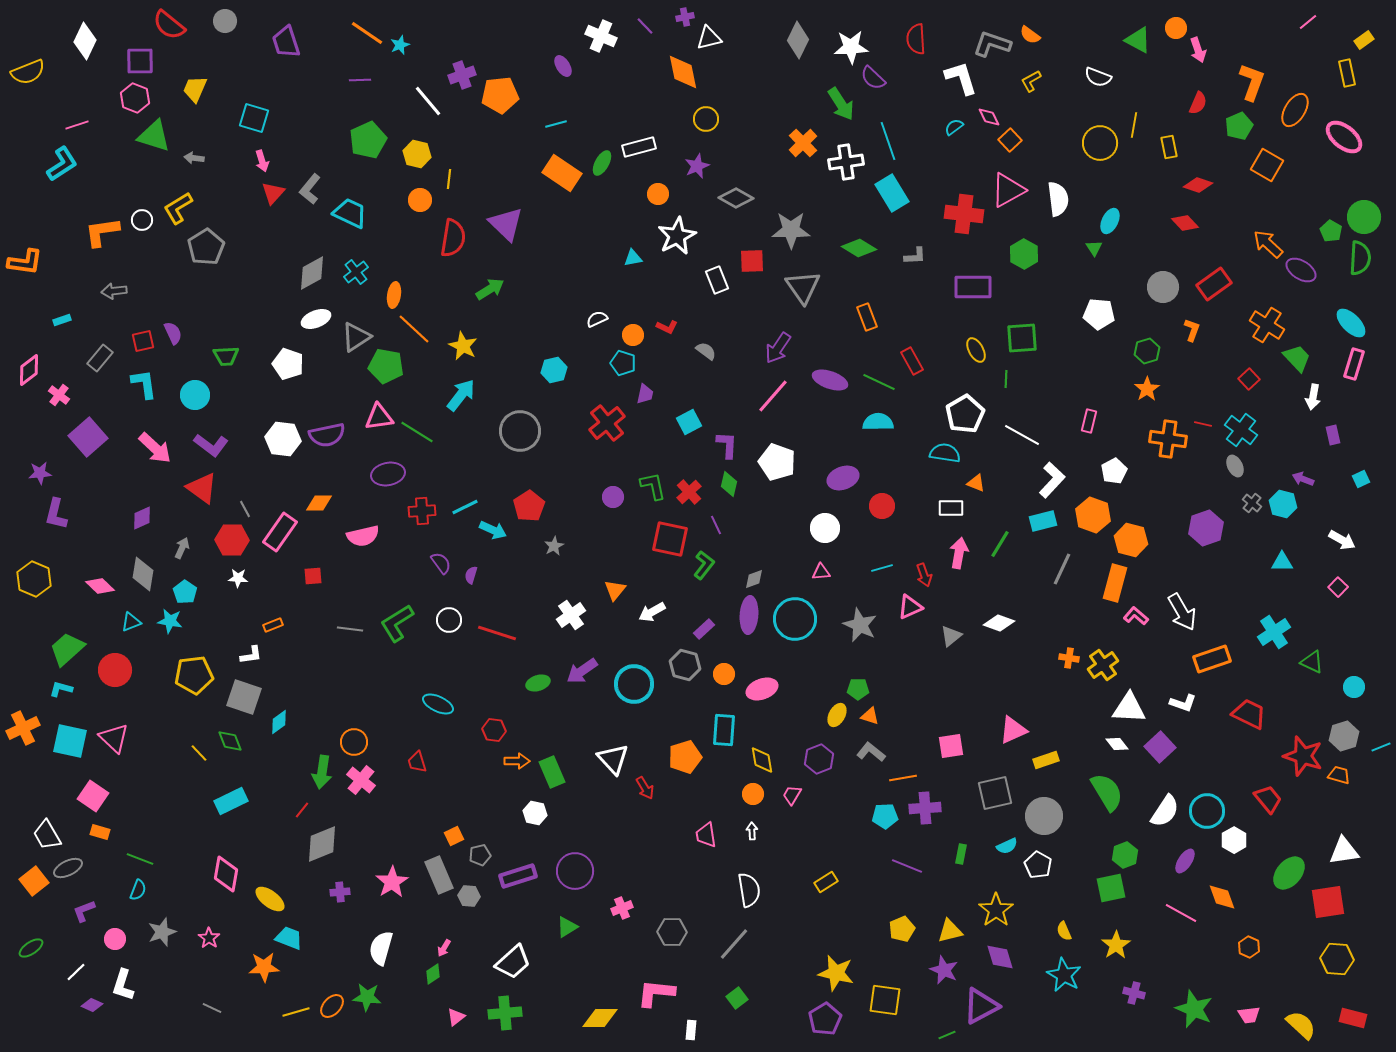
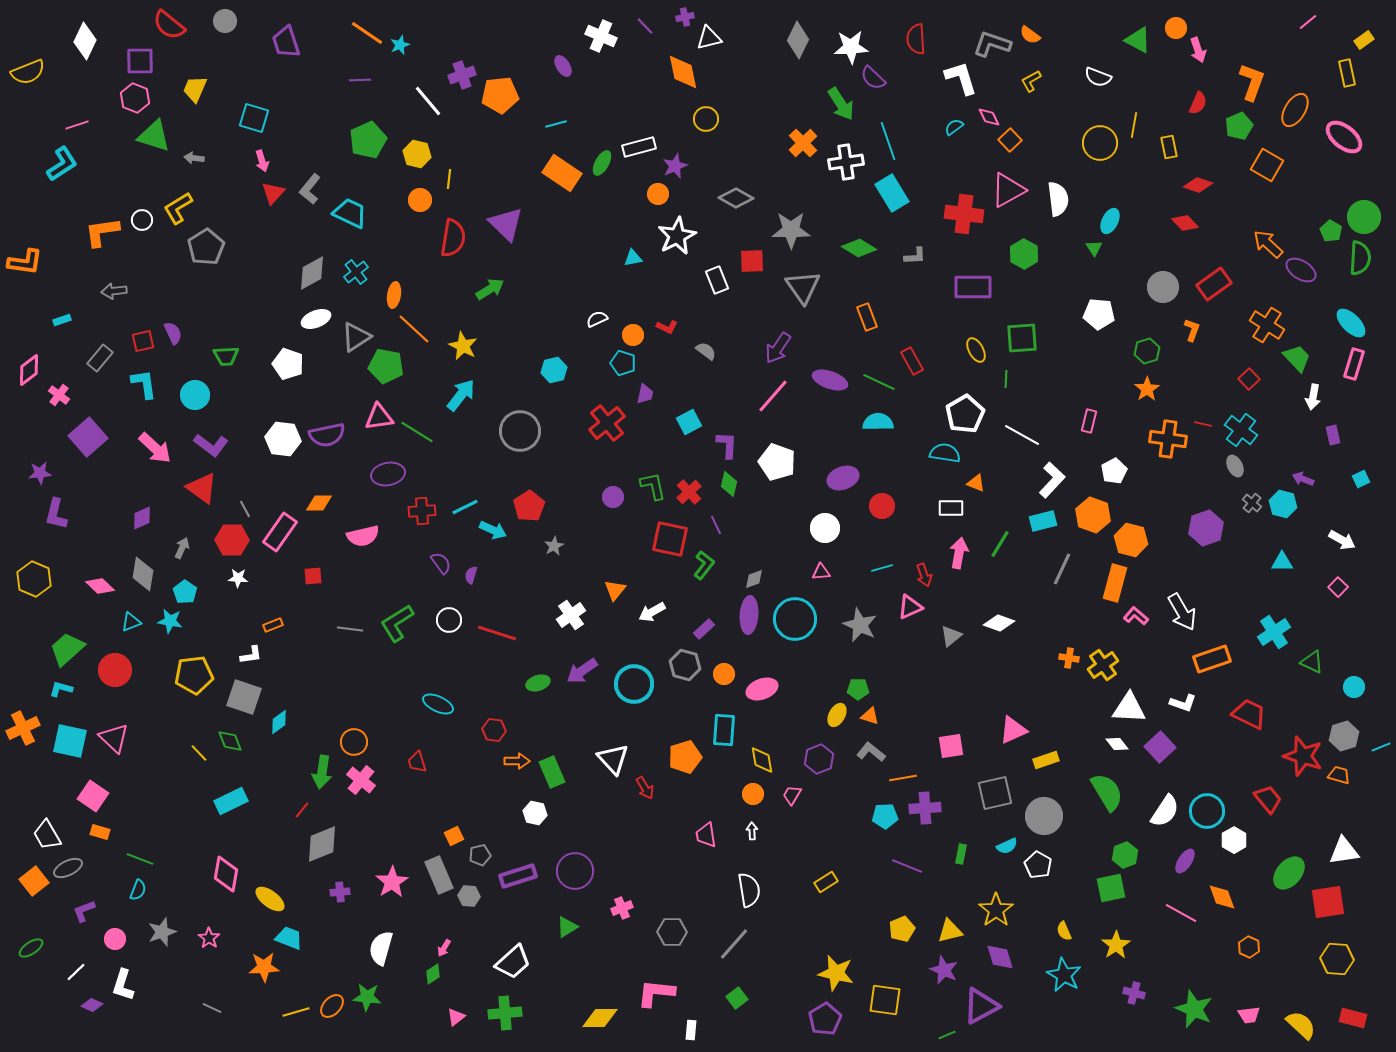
purple star at (697, 166): moved 22 px left
